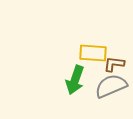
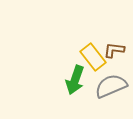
yellow rectangle: moved 4 px down; rotated 48 degrees clockwise
brown L-shape: moved 14 px up
